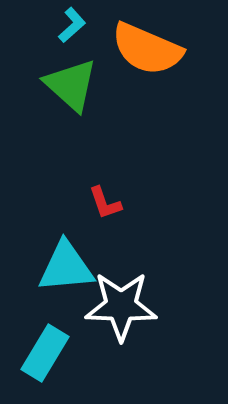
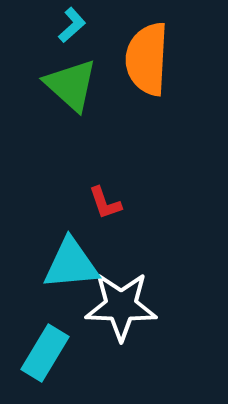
orange semicircle: moved 10 px down; rotated 70 degrees clockwise
cyan triangle: moved 5 px right, 3 px up
